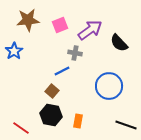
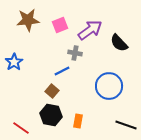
blue star: moved 11 px down
